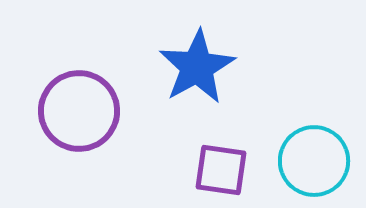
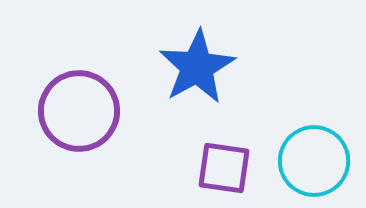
purple square: moved 3 px right, 2 px up
